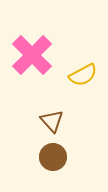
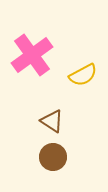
pink cross: rotated 9 degrees clockwise
brown triangle: rotated 15 degrees counterclockwise
